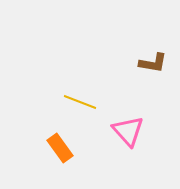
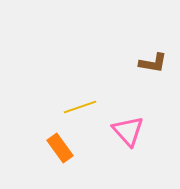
yellow line: moved 5 px down; rotated 40 degrees counterclockwise
